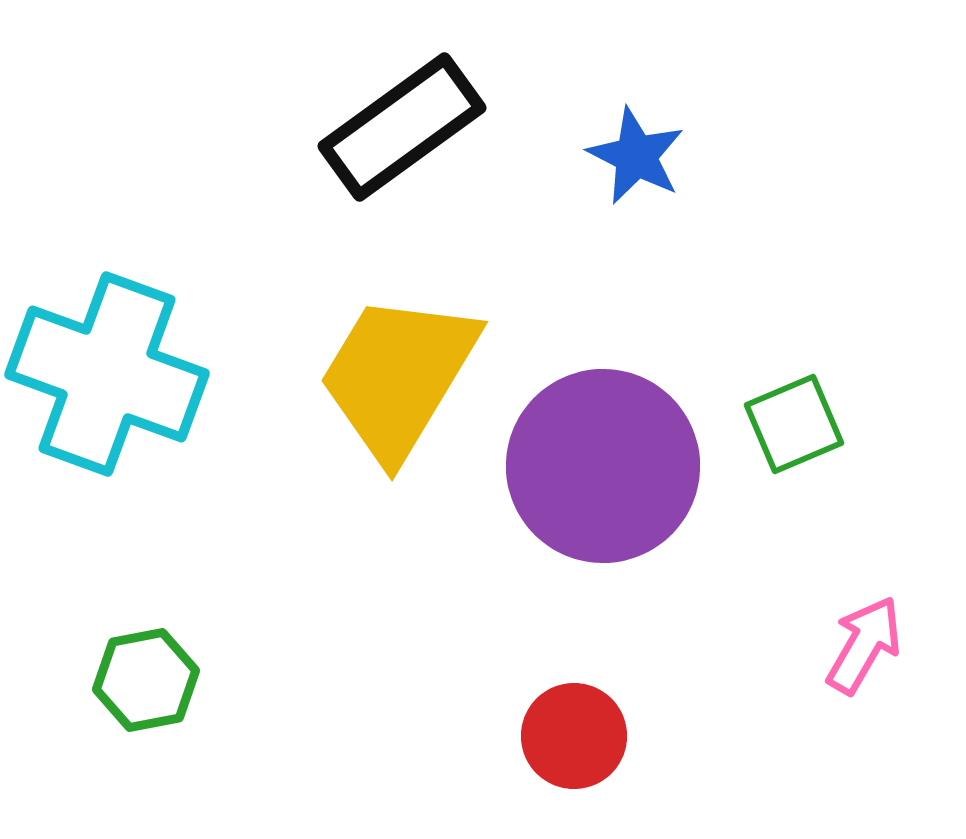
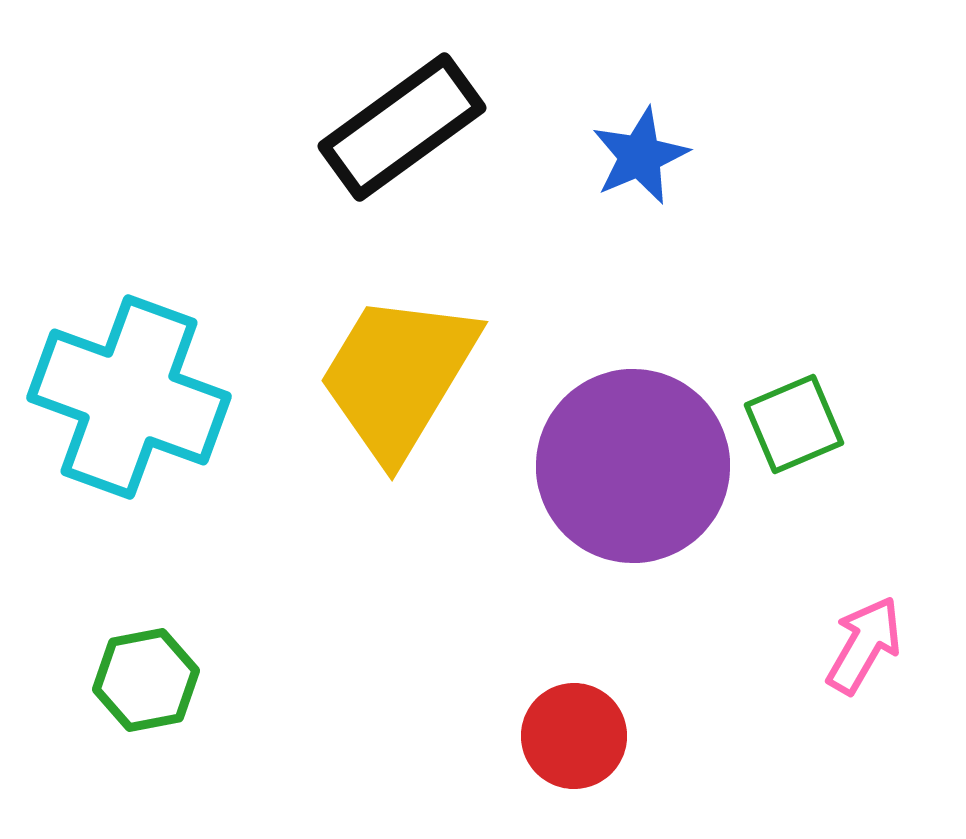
blue star: moved 4 px right; rotated 22 degrees clockwise
cyan cross: moved 22 px right, 23 px down
purple circle: moved 30 px right
